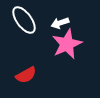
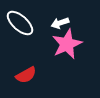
white ellipse: moved 4 px left, 3 px down; rotated 12 degrees counterclockwise
